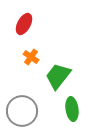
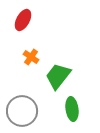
red ellipse: moved 1 px left, 4 px up
